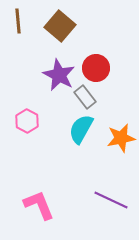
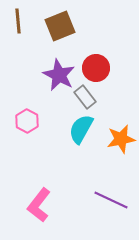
brown square: rotated 28 degrees clockwise
orange star: moved 1 px down
pink L-shape: rotated 120 degrees counterclockwise
